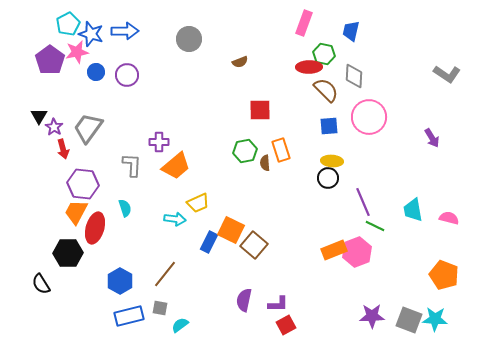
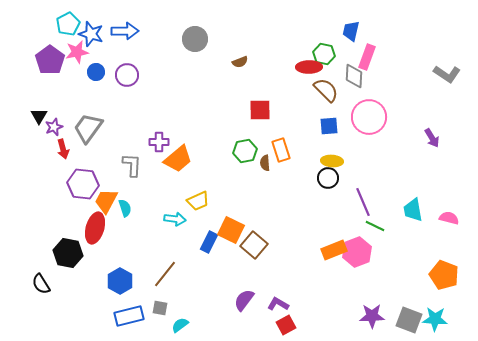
pink rectangle at (304, 23): moved 63 px right, 34 px down
gray circle at (189, 39): moved 6 px right
purple star at (54, 127): rotated 18 degrees clockwise
orange trapezoid at (176, 166): moved 2 px right, 7 px up
yellow trapezoid at (198, 203): moved 2 px up
orange trapezoid at (76, 212): moved 30 px right, 11 px up
black hexagon at (68, 253): rotated 12 degrees clockwise
purple semicircle at (244, 300): rotated 25 degrees clockwise
purple L-shape at (278, 304): rotated 150 degrees counterclockwise
